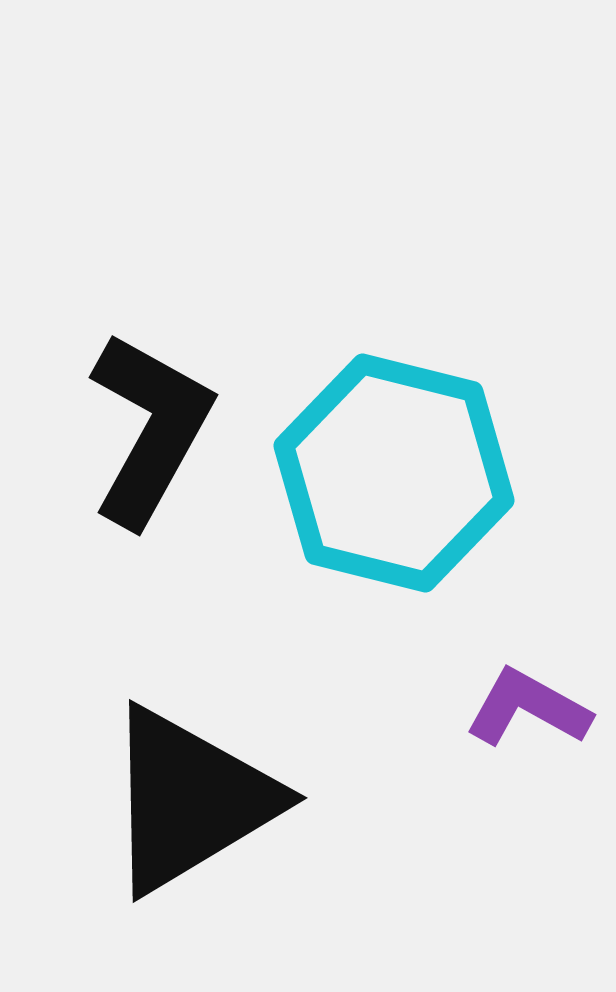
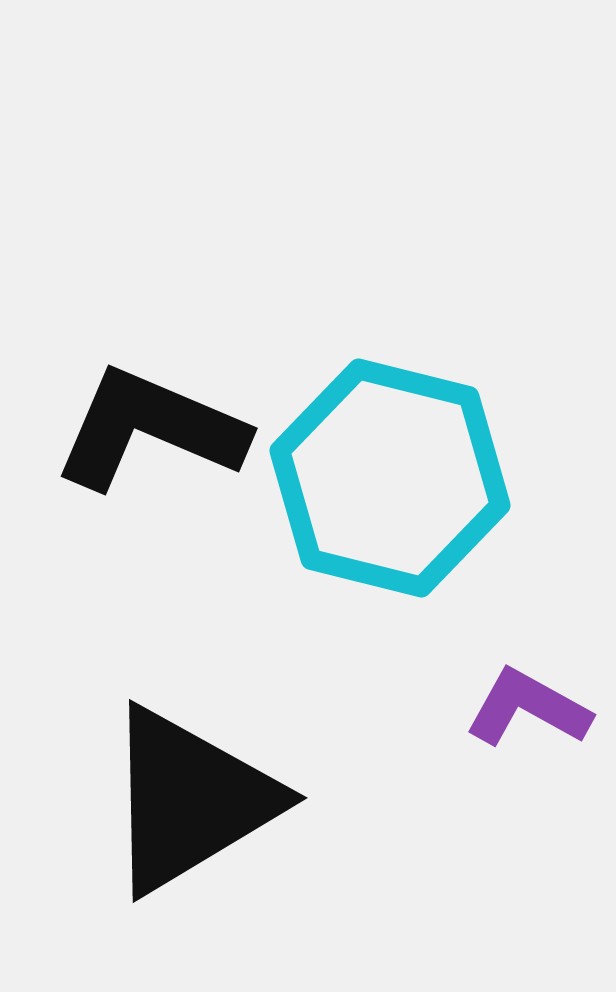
black L-shape: rotated 96 degrees counterclockwise
cyan hexagon: moved 4 px left, 5 px down
